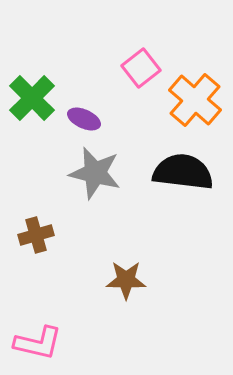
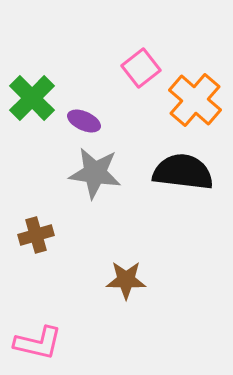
purple ellipse: moved 2 px down
gray star: rotated 6 degrees counterclockwise
